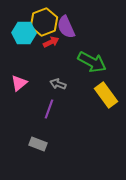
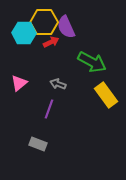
yellow hexagon: rotated 20 degrees clockwise
